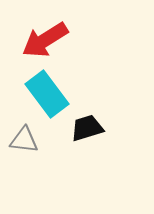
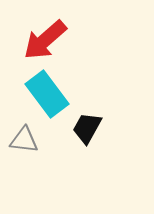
red arrow: rotated 9 degrees counterclockwise
black trapezoid: rotated 44 degrees counterclockwise
